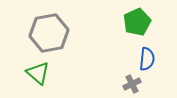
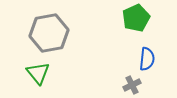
green pentagon: moved 1 px left, 4 px up
green triangle: rotated 10 degrees clockwise
gray cross: moved 1 px down
